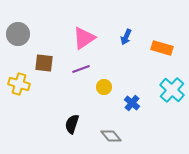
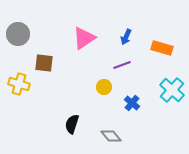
purple line: moved 41 px right, 4 px up
